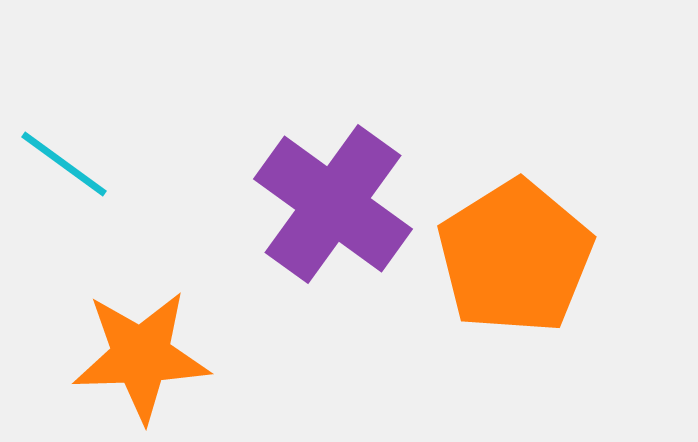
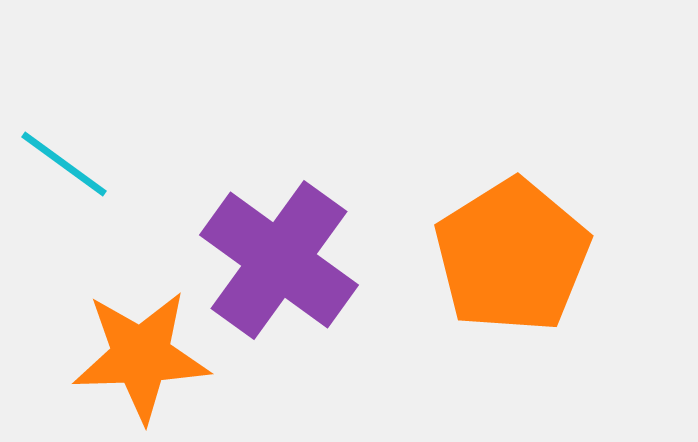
purple cross: moved 54 px left, 56 px down
orange pentagon: moved 3 px left, 1 px up
